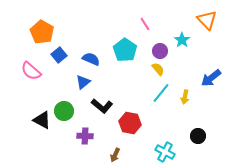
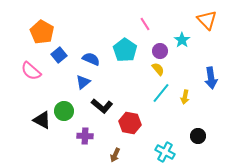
blue arrow: rotated 60 degrees counterclockwise
